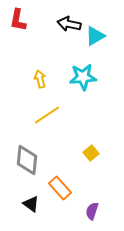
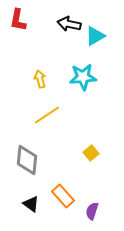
orange rectangle: moved 3 px right, 8 px down
